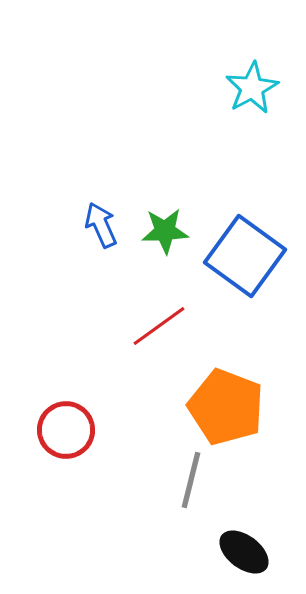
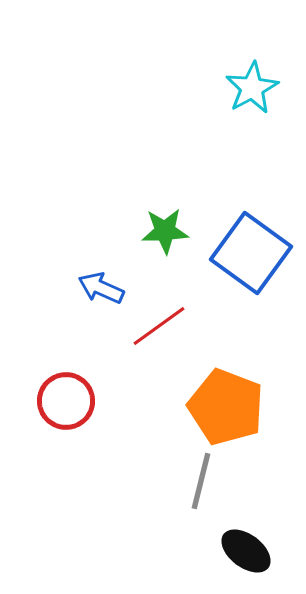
blue arrow: moved 63 px down; rotated 42 degrees counterclockwise
blue square: moved 6 px right, 3 px up
red circle: moved 29 px up
gray line: moved 10 px right, 1 px down
black ellipse: moved 2 px right, 1 px up
